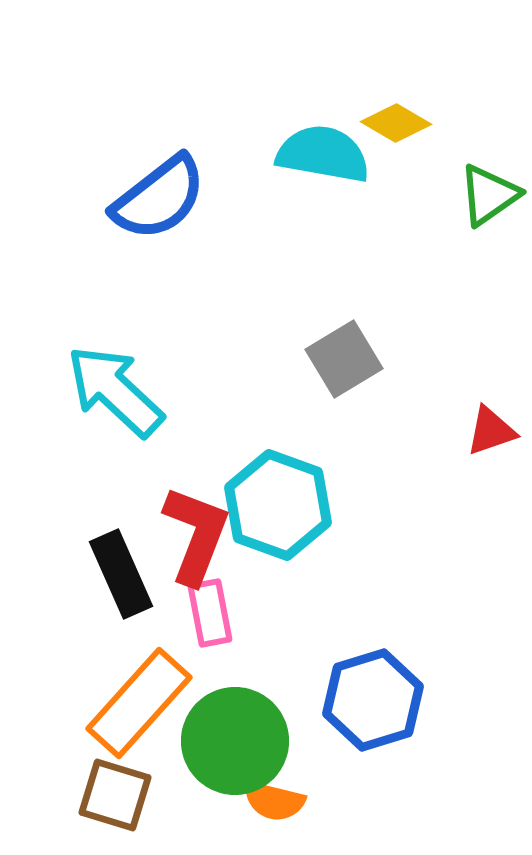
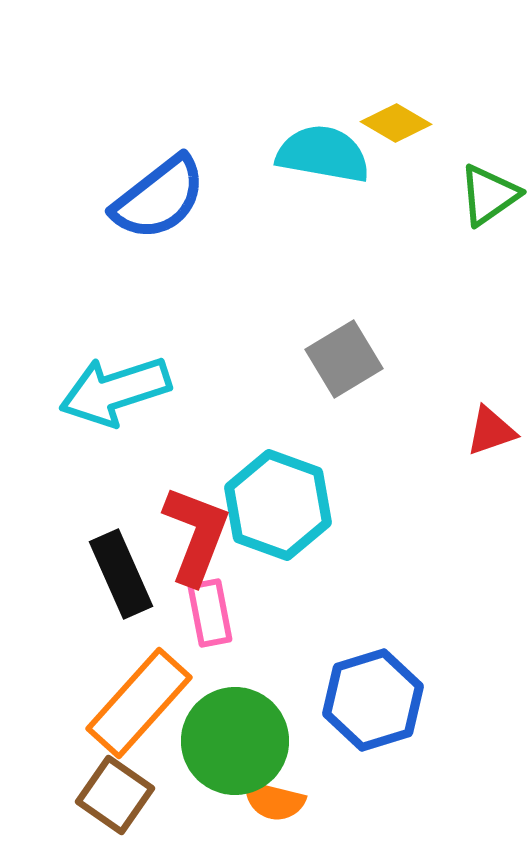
cyan arrow: rotated 61 degrees counterclockwise
brown square: rotated 18 degrees clockwise
